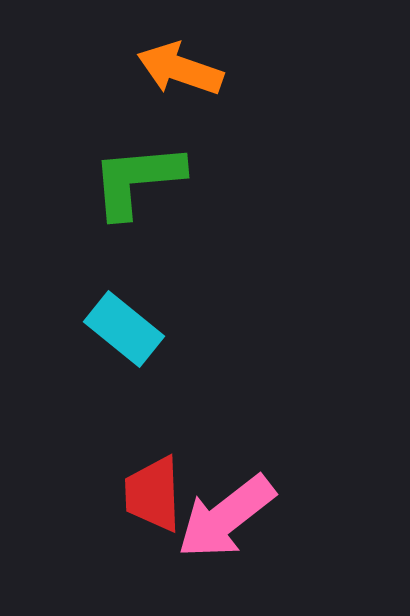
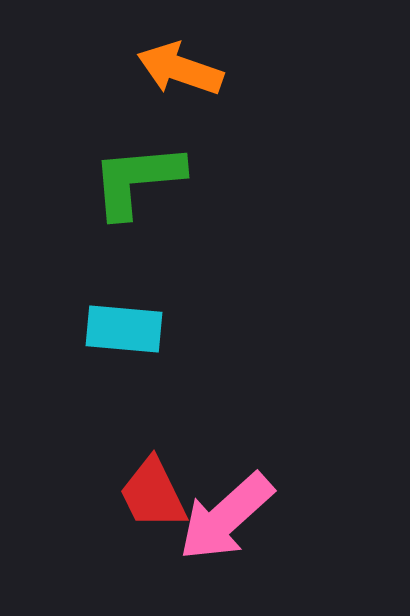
cyan rectangle: rotated 34 degrees counterclockwise
red trapezoid: rotated 24 degrees counterclockwise
pink arrow: rotated 4 degrees counterclockwise
